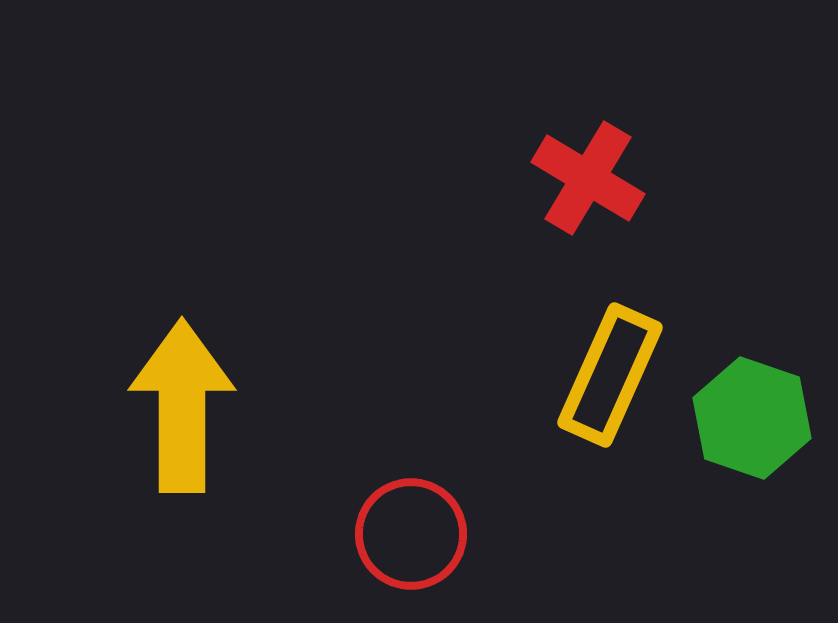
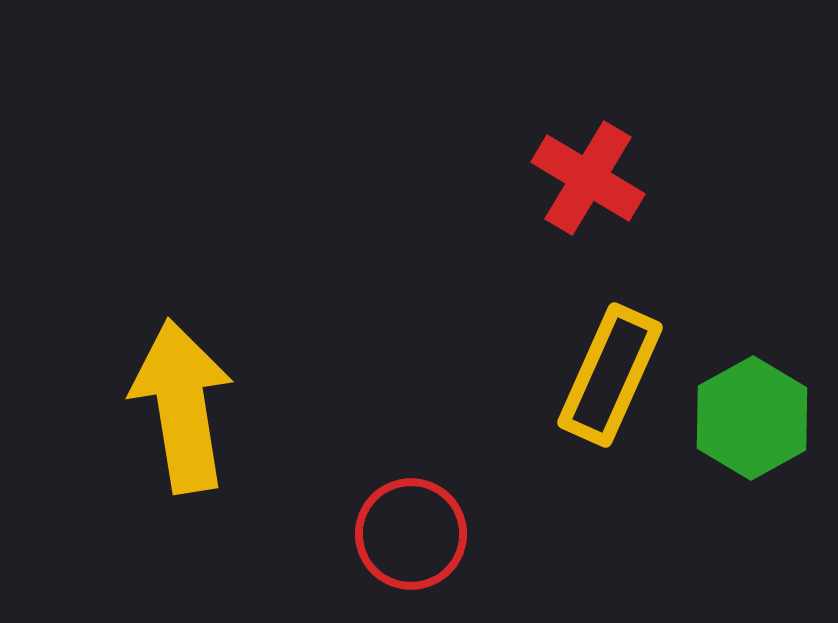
yellow arrow: rotated 9 degrees counterclockwise
green hexagon: rotated 12 degrees clockwise
